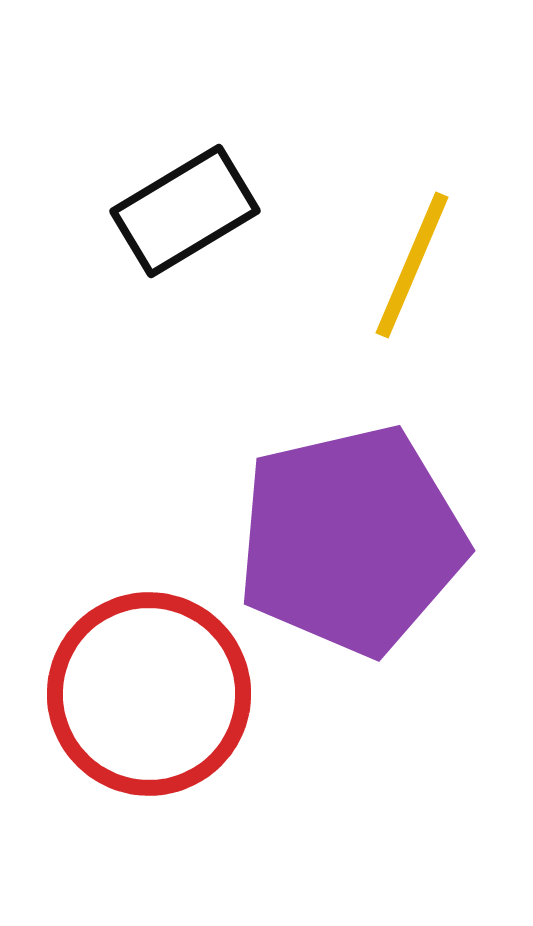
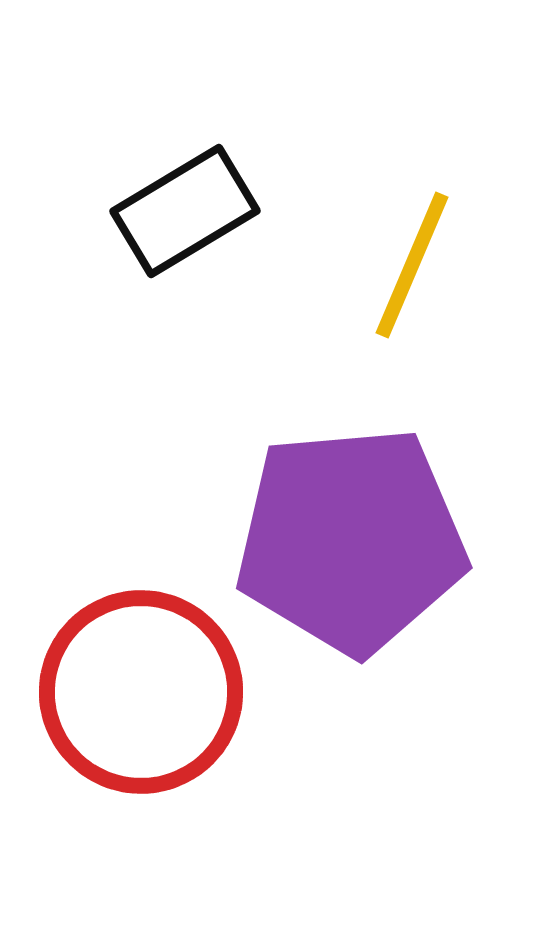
purple pentagon: rotated 8 degrees clockwise
red circle: moved 8 px left, 2 px up
